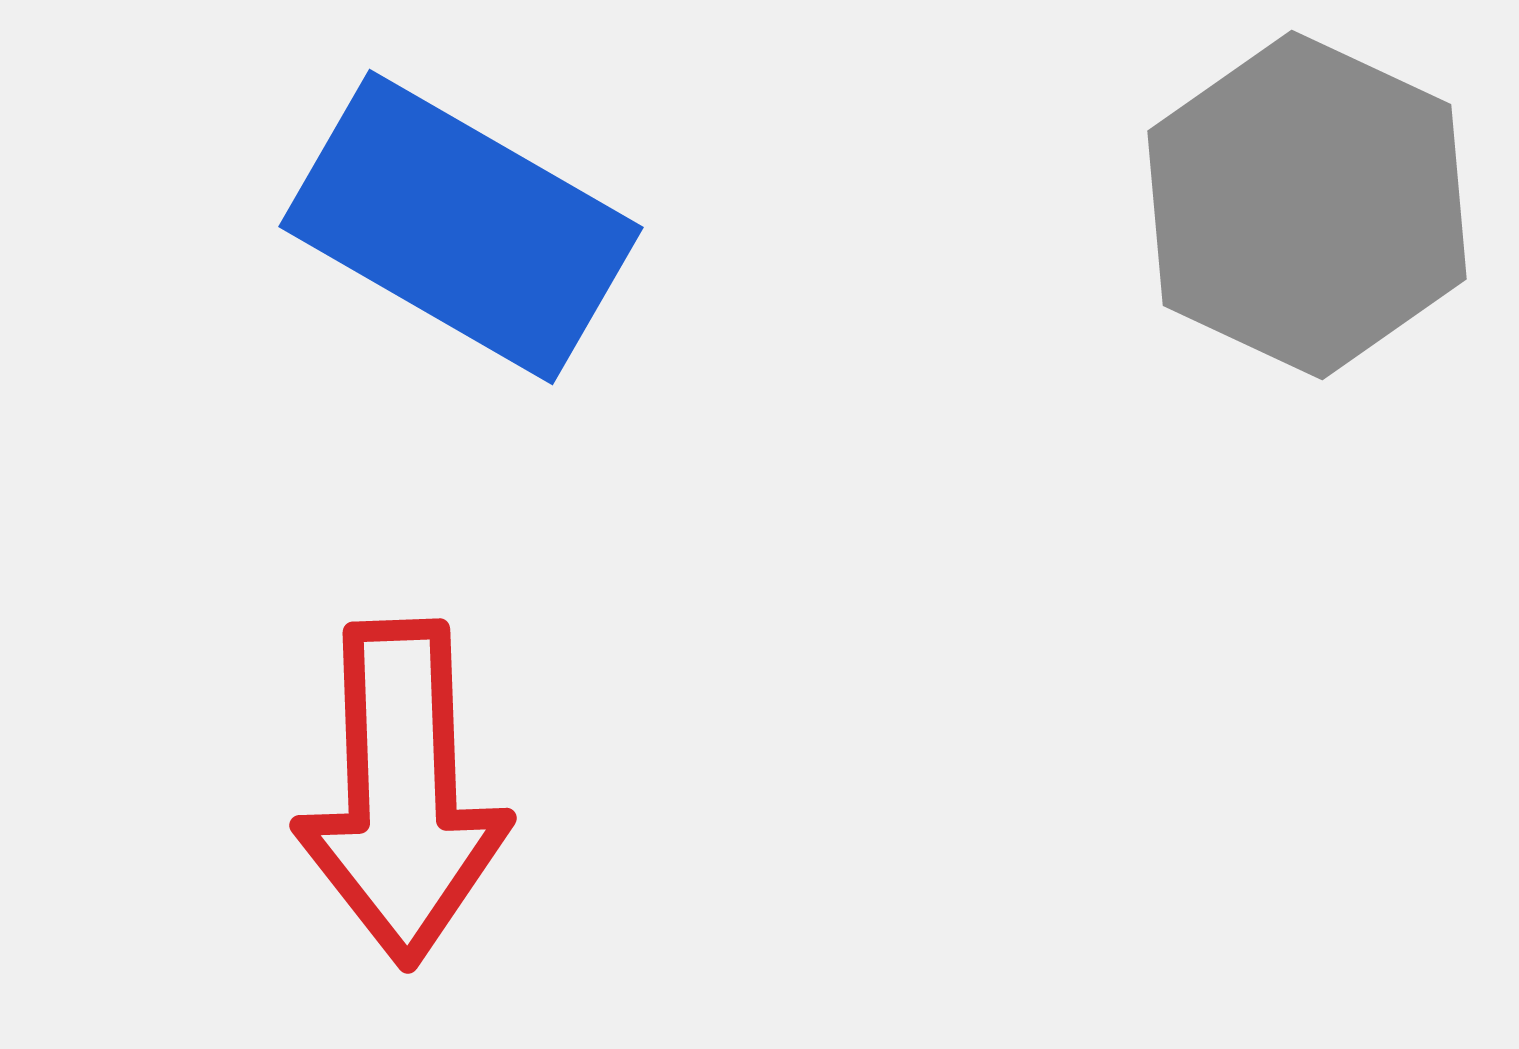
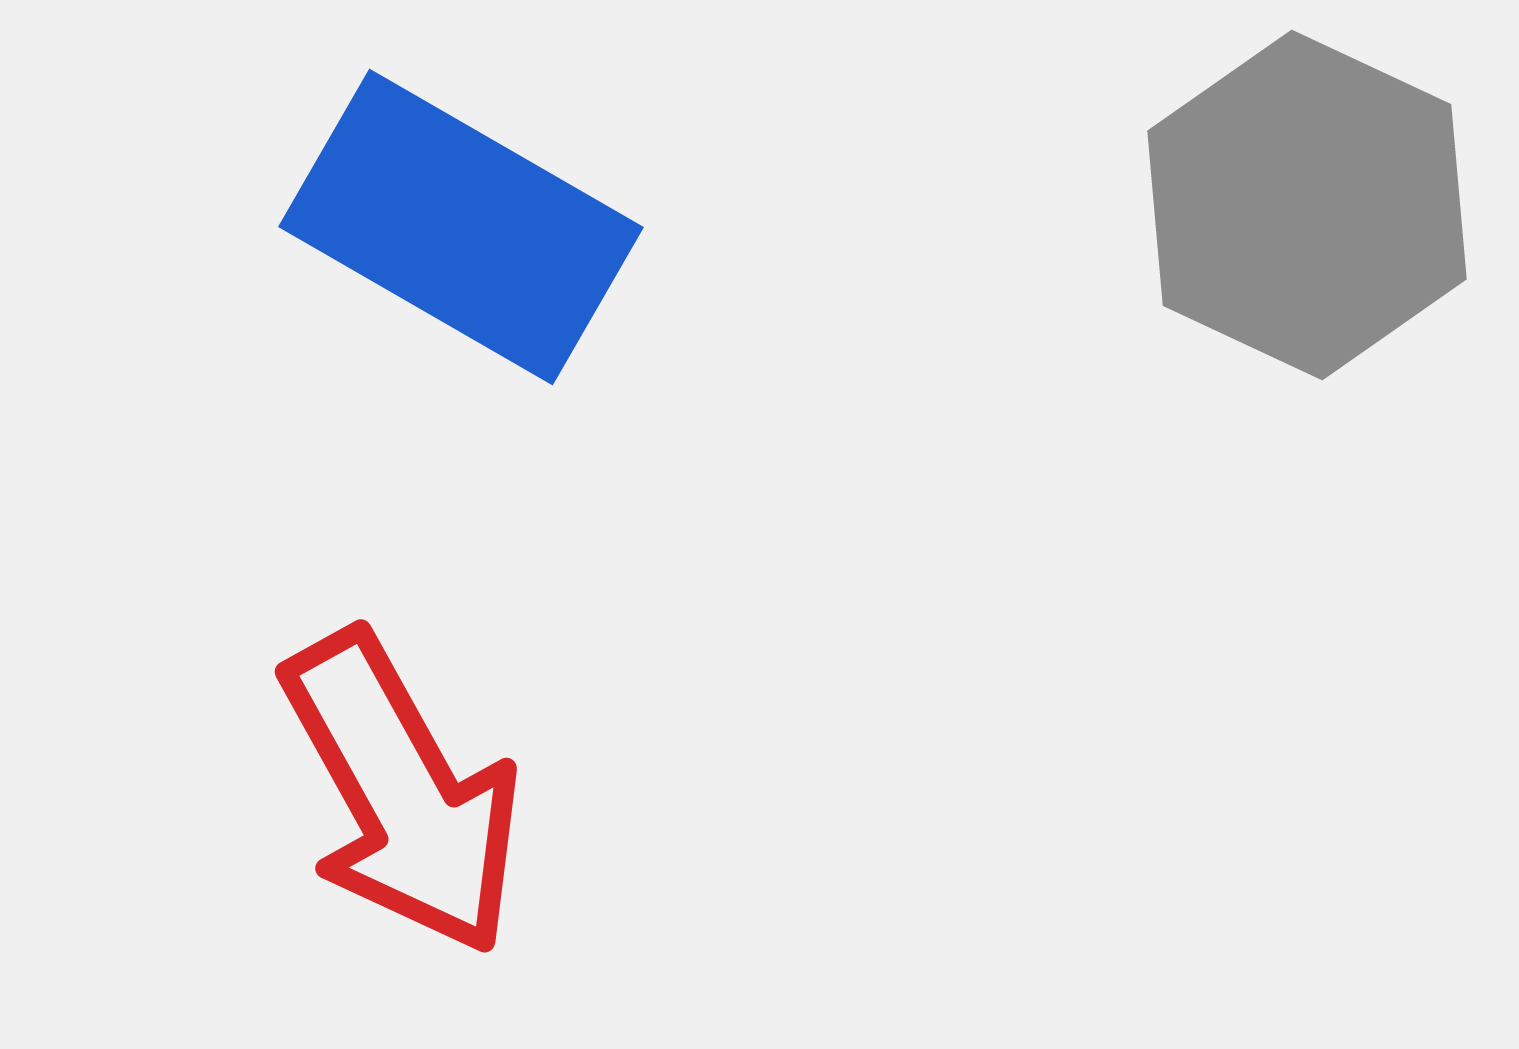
red arrow: rotated 27 degrees counterclockwise
